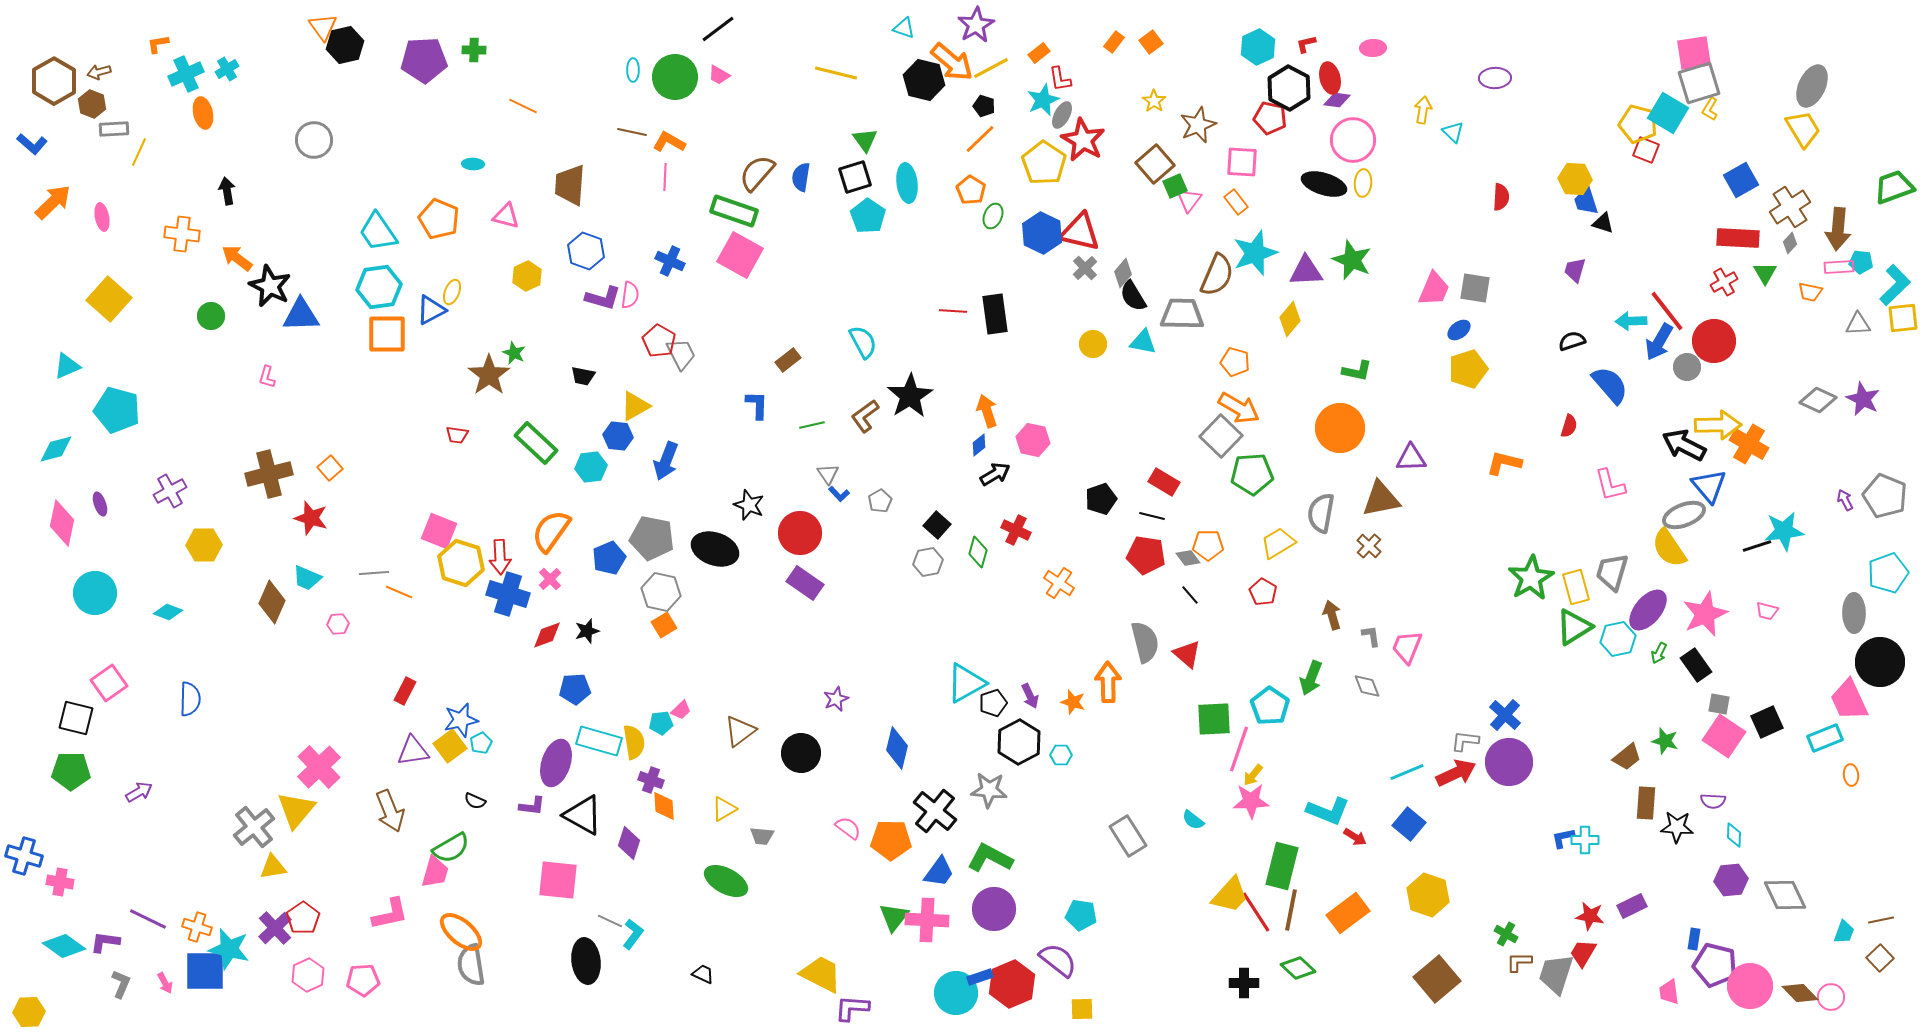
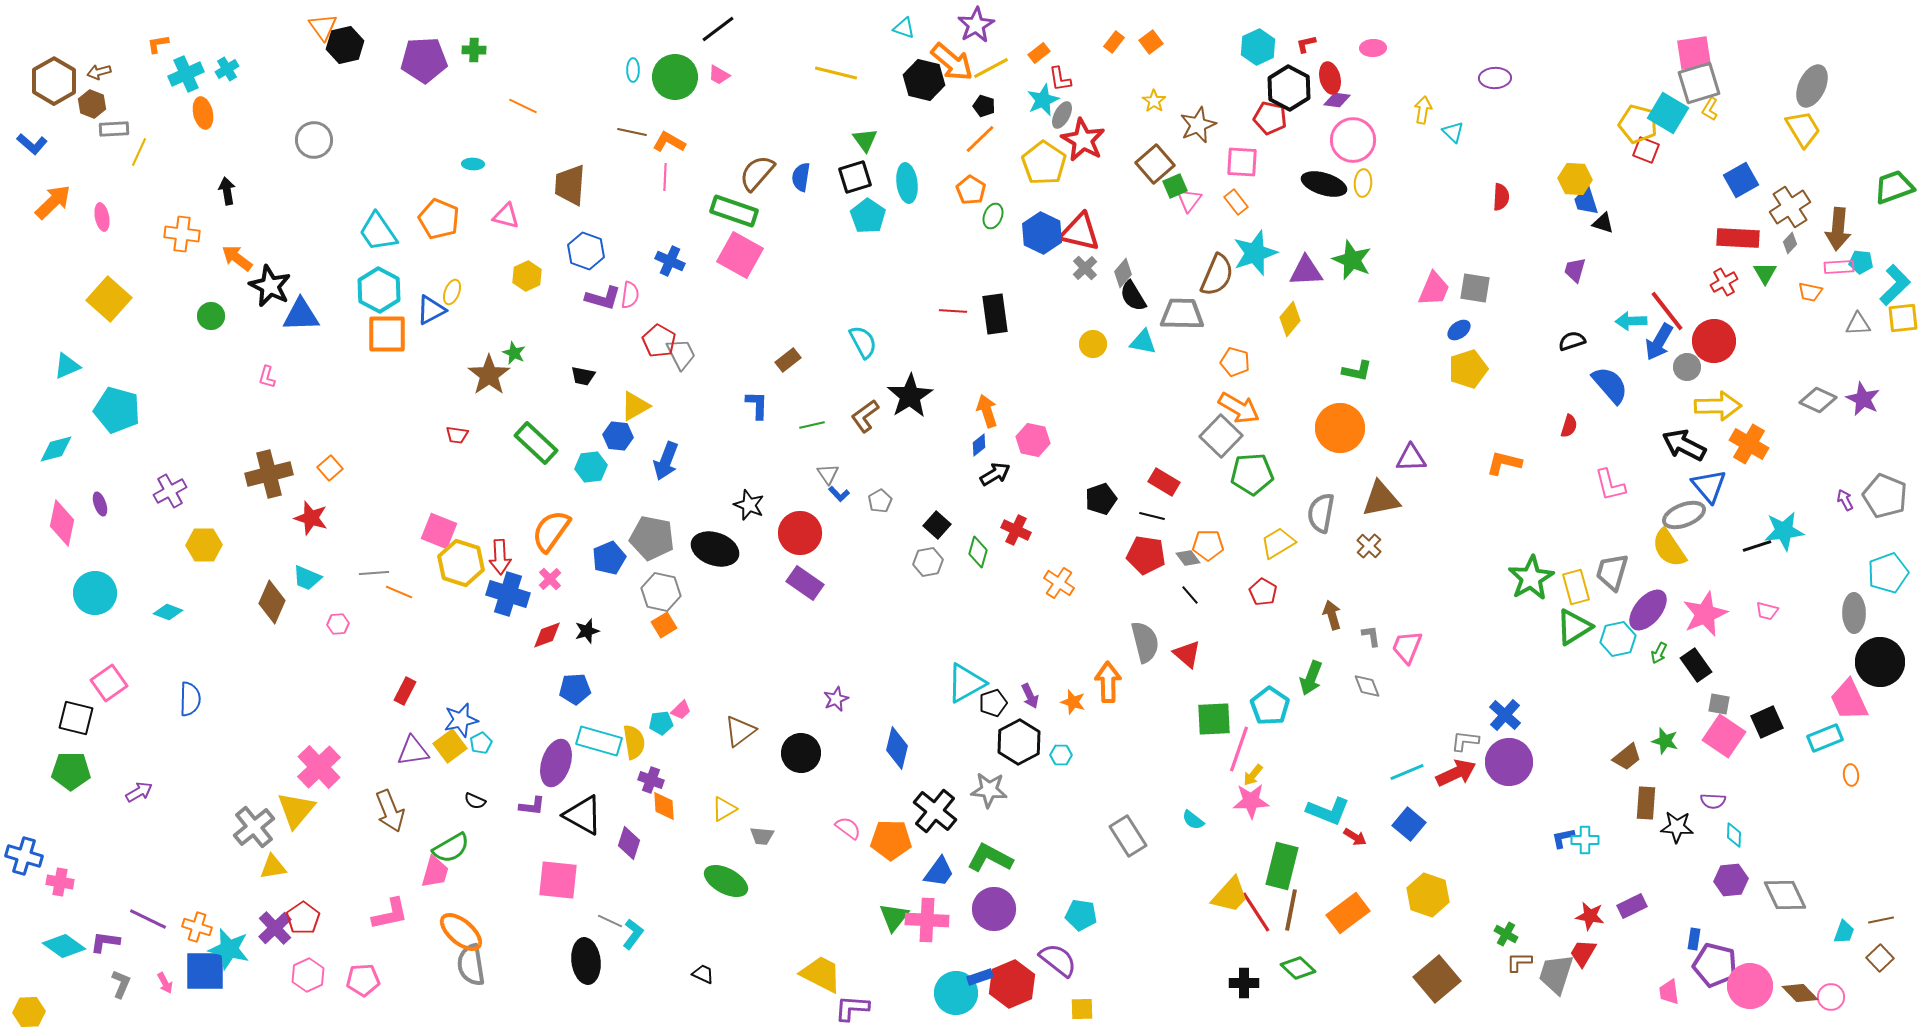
cyan hexagon at (379, 287): moved 3 px down; rotated 24 degrees counterclockwise
yellow arrow at (1718, 425): moved 19 px up
